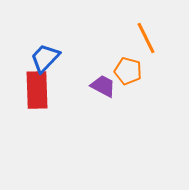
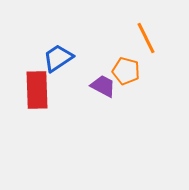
blue trapezoid: moved 13 px right; rotated 12 degrees clockwise
orange pentagon: moved 2 px left
